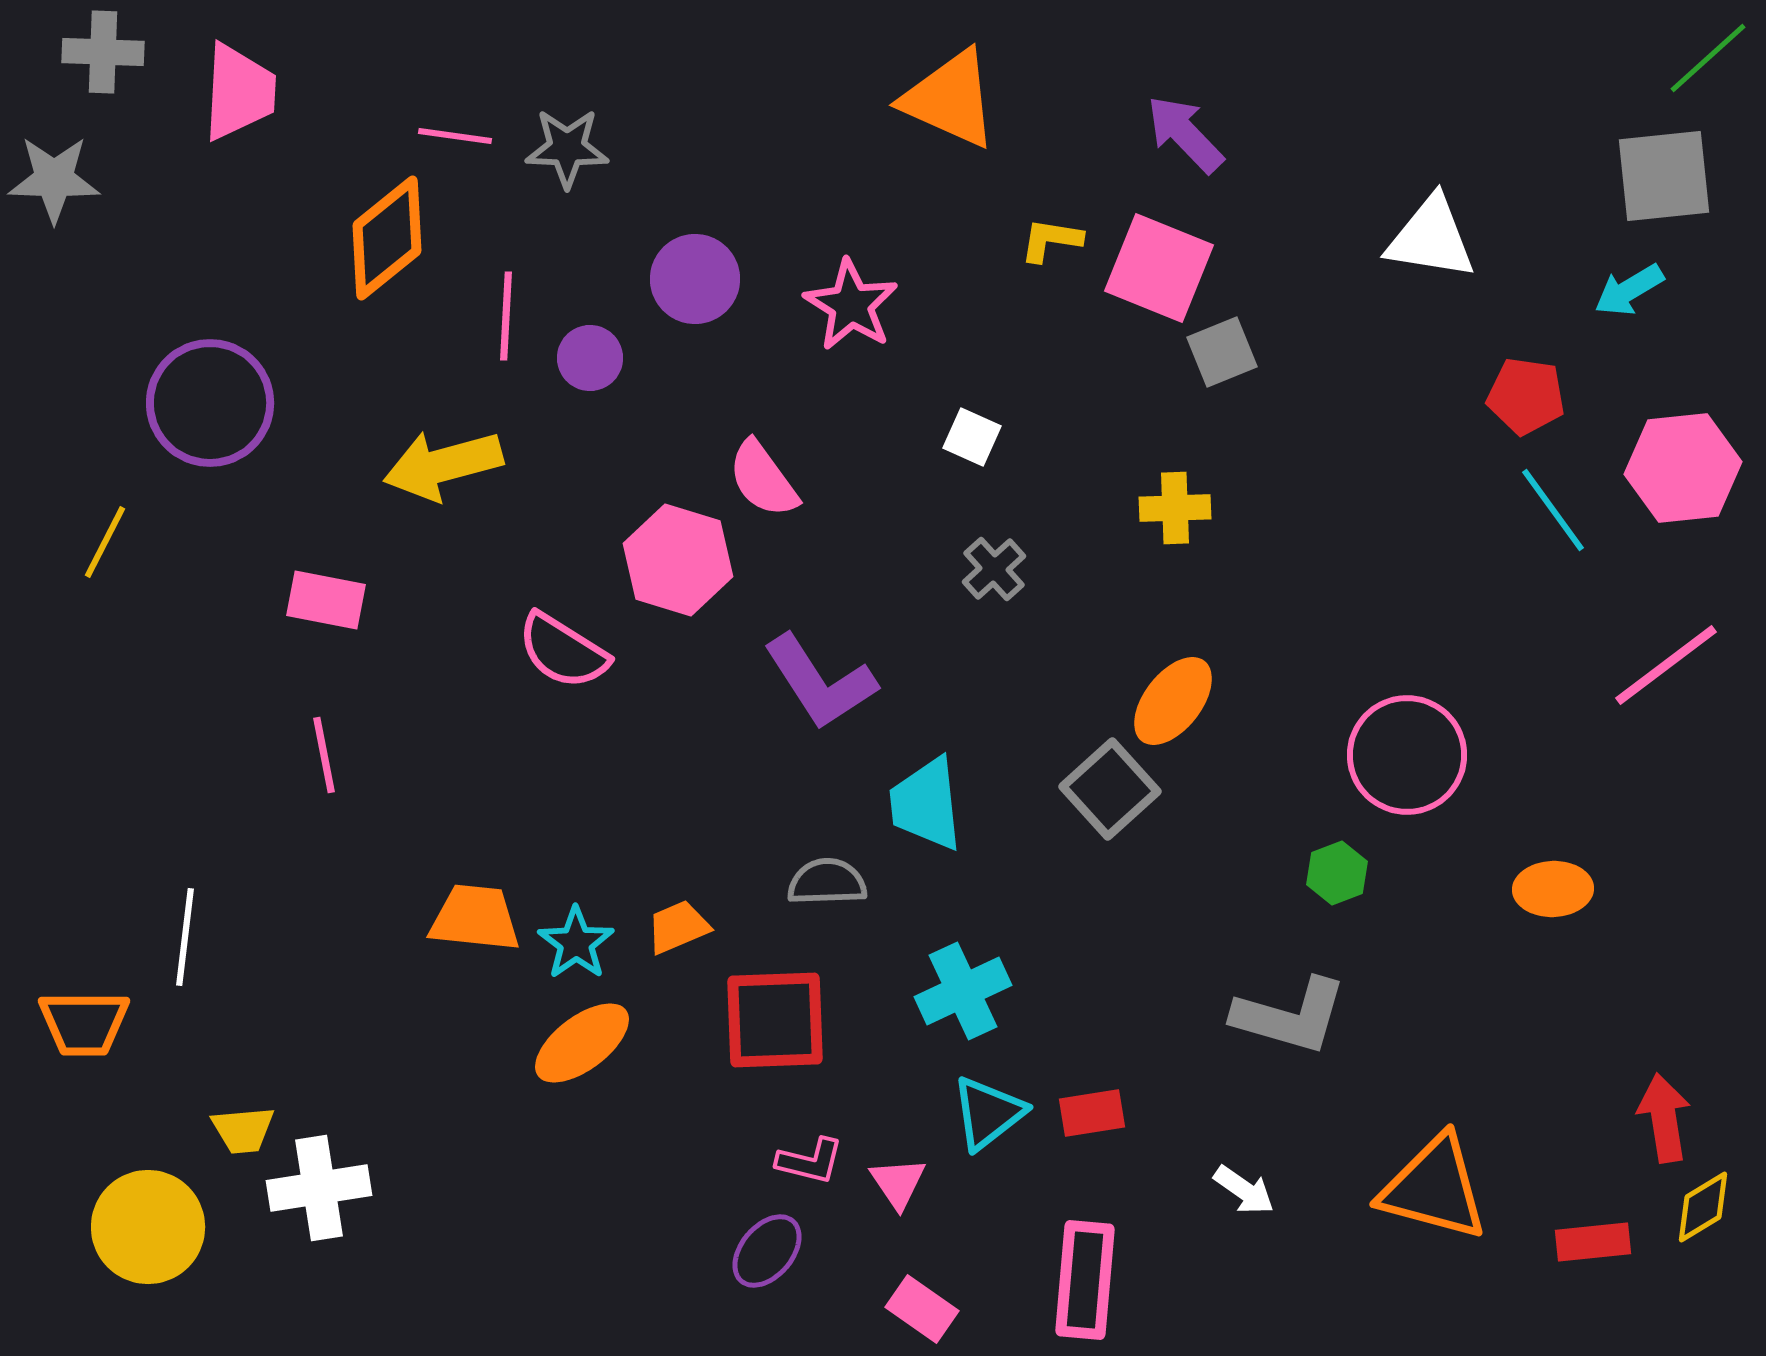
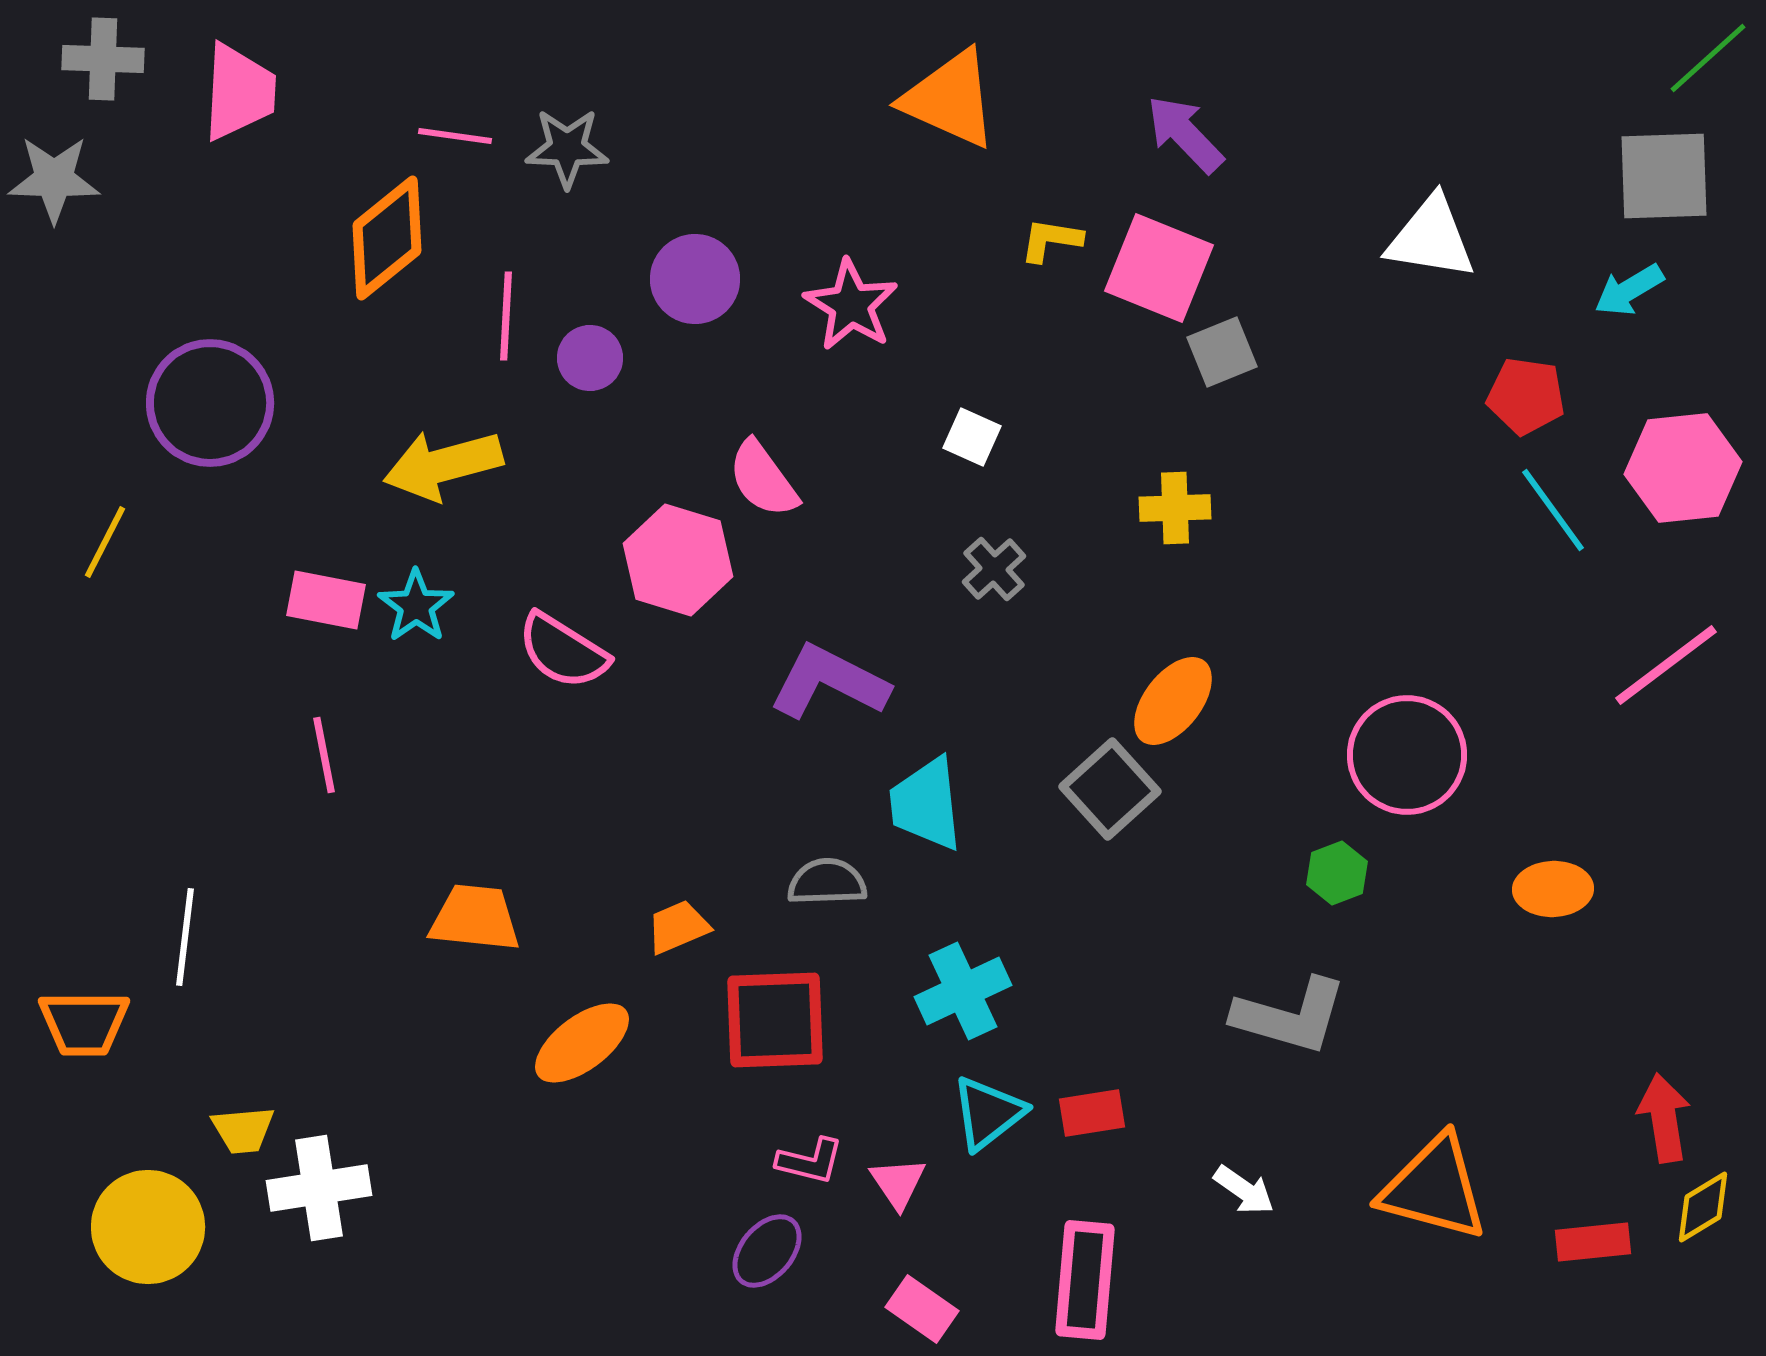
gray cross at (103, 52): moved 7 px down
gray square at (1664, 176): rotated 4 degrees clockwise
purple L-shape at (820, 682): moved 9 px right; rotated 150 degrees clockwise
cyan star at (576, 943): moved 160 px left, 337 px up
